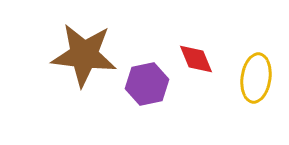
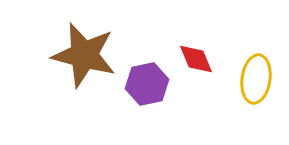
brown star: rotated 8 degrees clockwise
yellow ellipse: moved 1 px down
